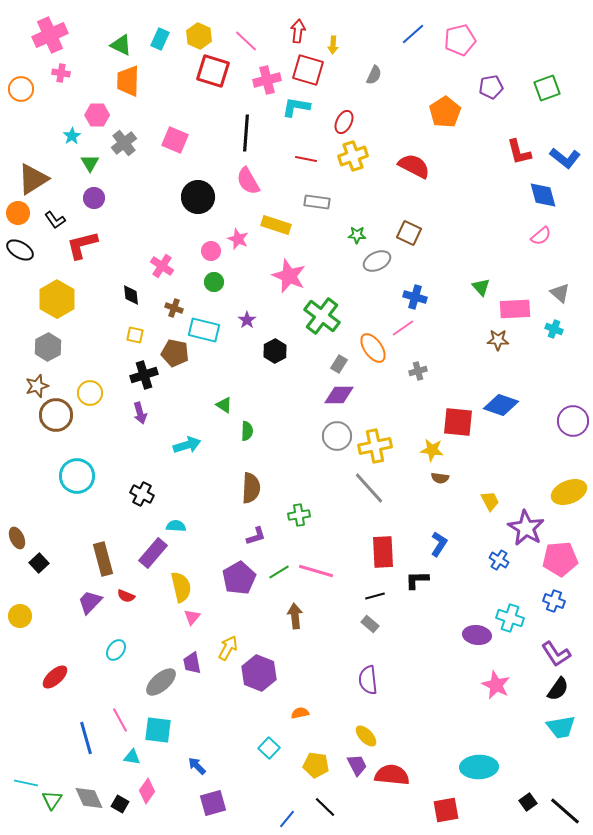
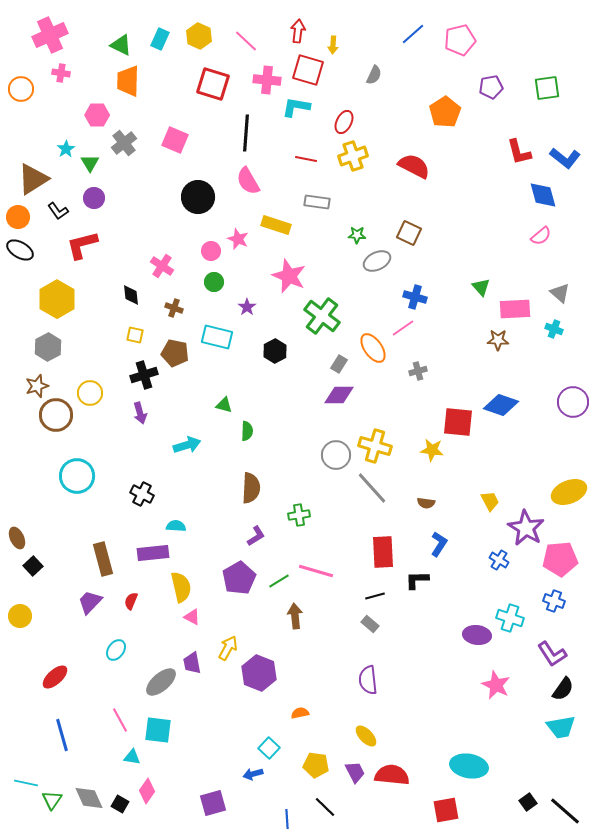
red square at (213, 71): moved 13 px down
pink cross at (267, 80): rotated 20 degrees clockwise
green square at (547, 88): rotated 12 degrees clockwise
cyan star at (72, 136): moved 6 px left, 13 px down
orange circle at (18, 213): moved 4 px down
black L-shape at (55, 220): moved 3 px right, 9 px up
purple star at (247, 320): moved 13 px up
cyan rectangle at (204, 330): moved 13 px right, 7 px down
green triangle at (224, 405): rotated 18 degrees counterclockwise
purple circle at (573, 421): moved 19 px up
gray circle at (337, 436): moved 1 px left, 19 px down
yellow cross at (375, 446): rotated 28 degrees clockwise
brown semicircle at (440, 478): moved 14 px left, 25 px down
gray line at (369, 488): moved 3 px right
purple L-shape at (256, 536): rotated 15 degrees counterclockwise
purple rectangle at (153, 553): rotated 44 degrees clockwise
black square at (39, 563): moved 6 px left, 3 px down
green line at (279, 572): moved 9 px down
red semicircle at (126, 596): moved 5 px right, 5 px down; rotated 90 degrees clockwise
pink triangle at (192, 617): rotated 42 degrees counterclockwise
purple L-shape at (556, 654): moved 4 px left
black semicircle at (558, 689): moved 5 px right
blue line at (86, 738): moved 24 px left, 3 px up
purple trapezoid at (357, 765): moved 2 px left, 7 px down
blue arrow at (197, 766): moved 56 px right, 8 px down; rotated 60 degrees counterclockwise
cyan ellipse at (479, 767): moved 10 px left, 1 px up; rotated 12 degrees clockwise
blue line at (287, 819): rotated 42 degrees counterclockwise
